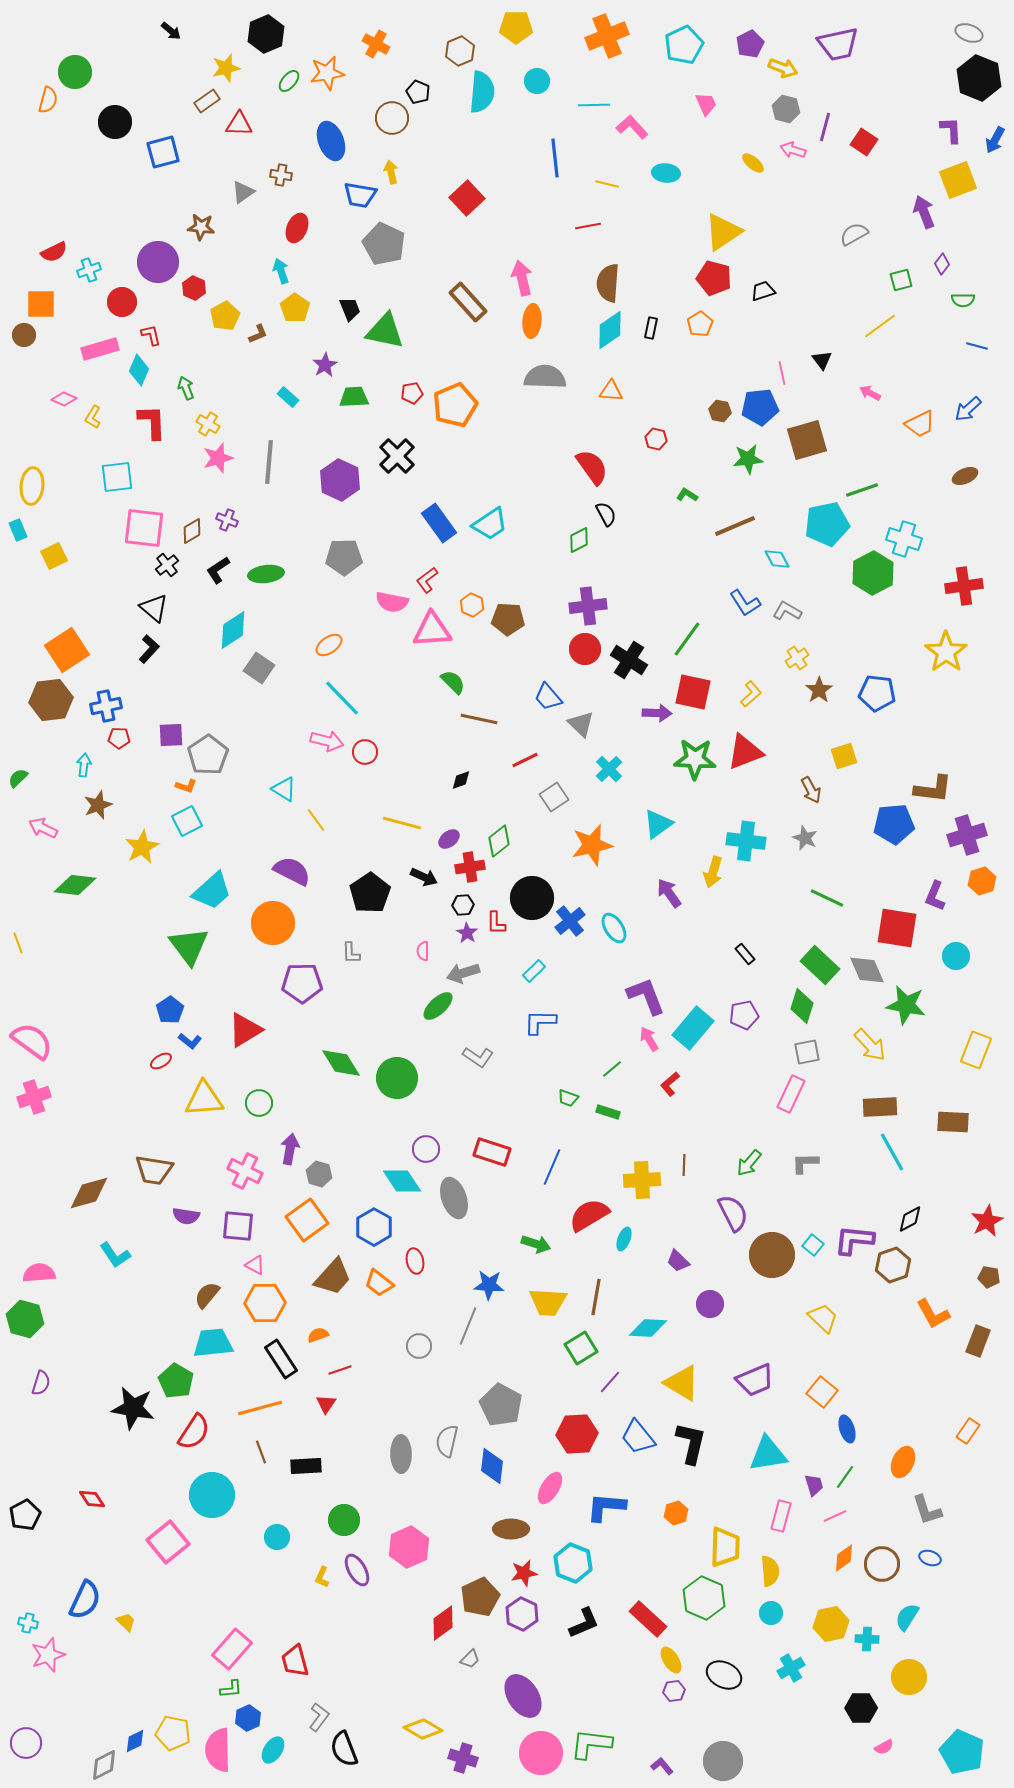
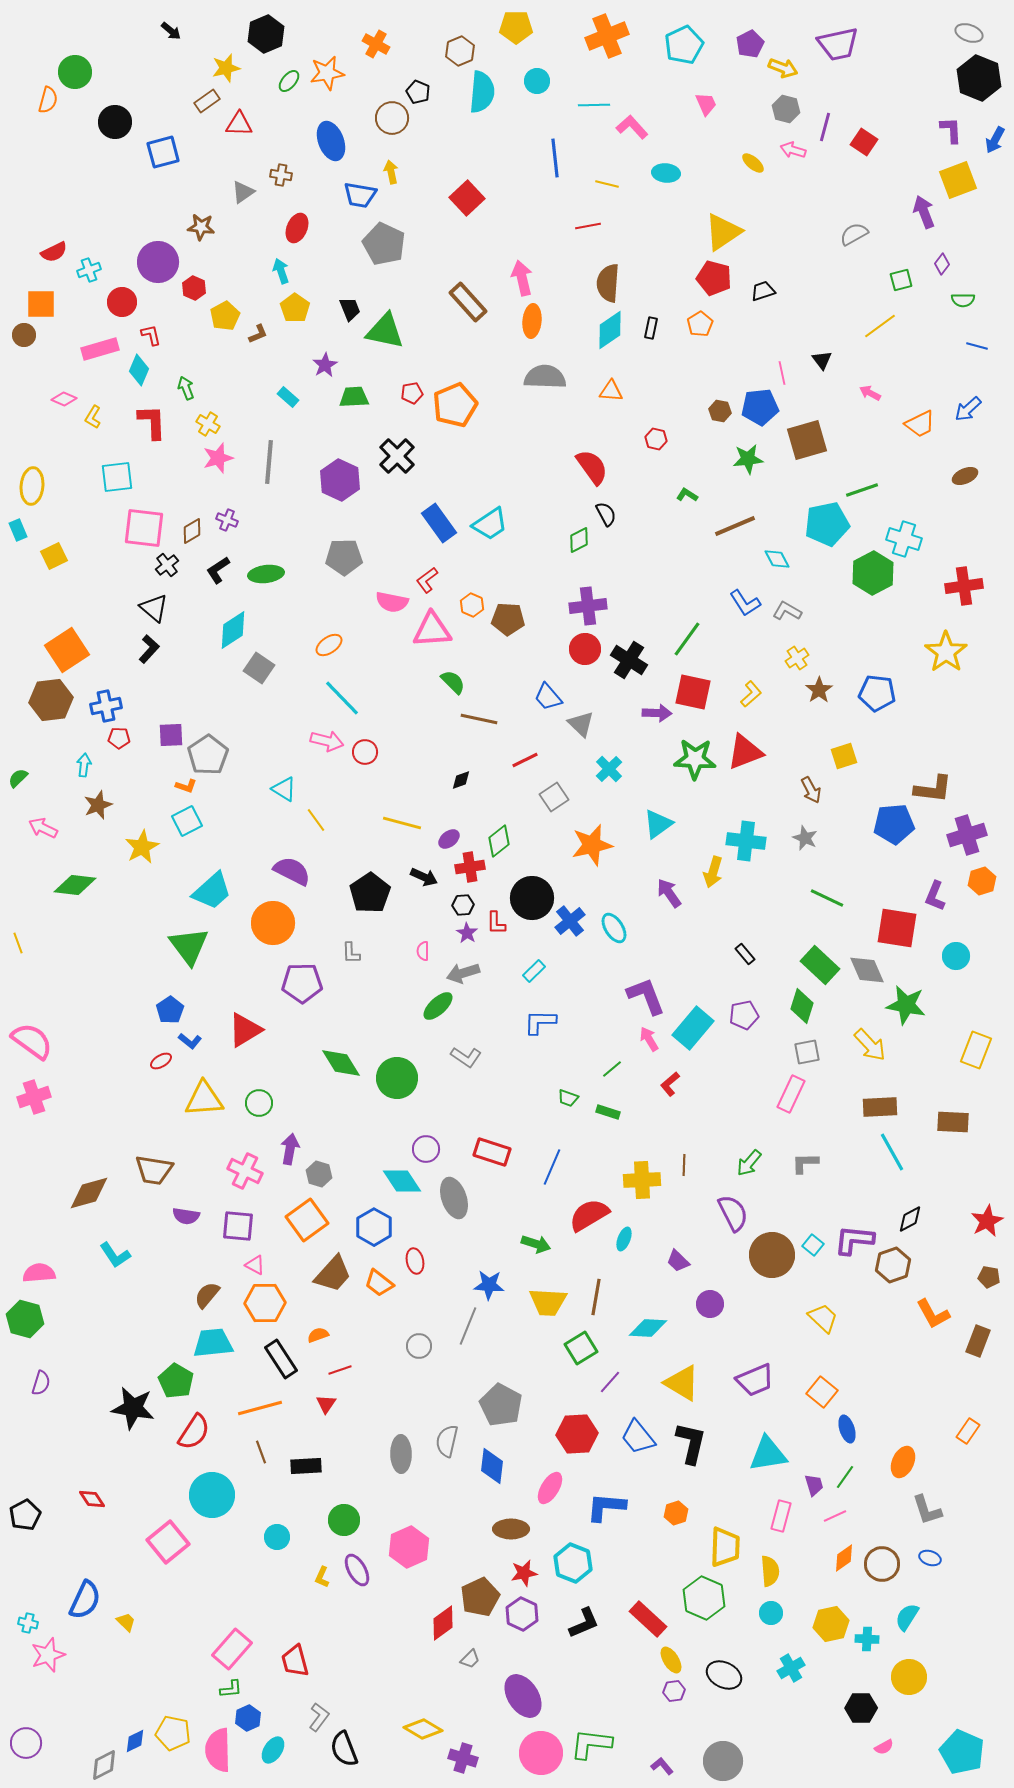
gray L-shape at (478, 1057): moved 12 px left
brown trapezoid at (333, 1277): moved 3 px up
